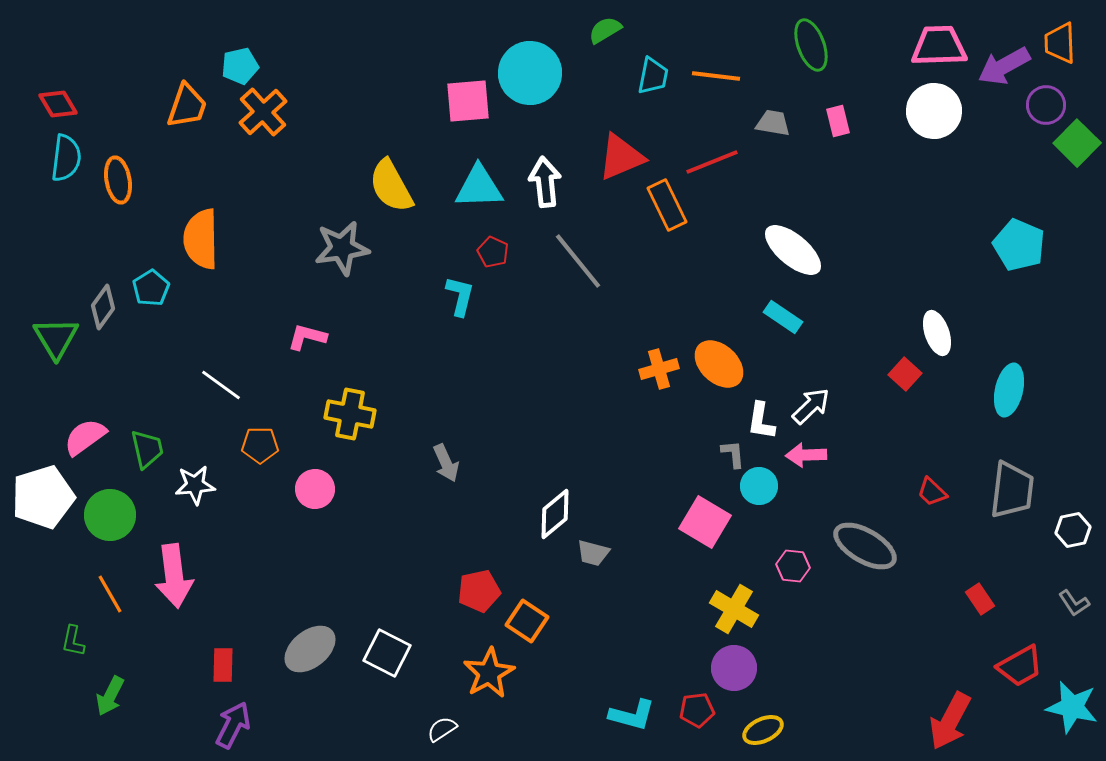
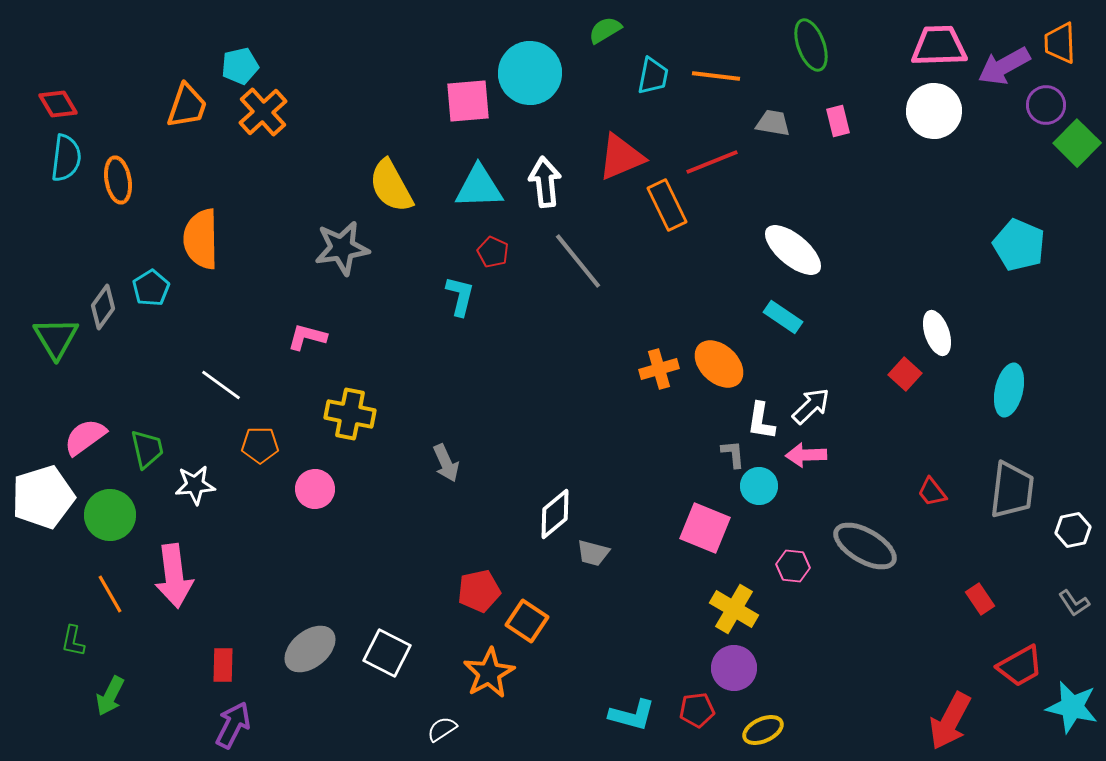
red trapezoid at (932, 492): rotated 8 degrees clockwise
pink square at (705, 522): moved 6 px down; rotated 9 degrees counterclockwise
